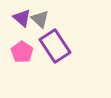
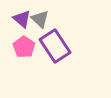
purple triangle: moved 1 px down
pink pentagon: moved 2 px right, 5 px up
